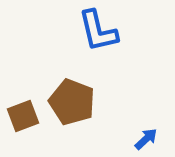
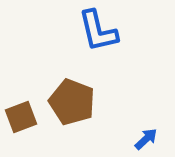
brown square: moved 2 px left, 1 px down
